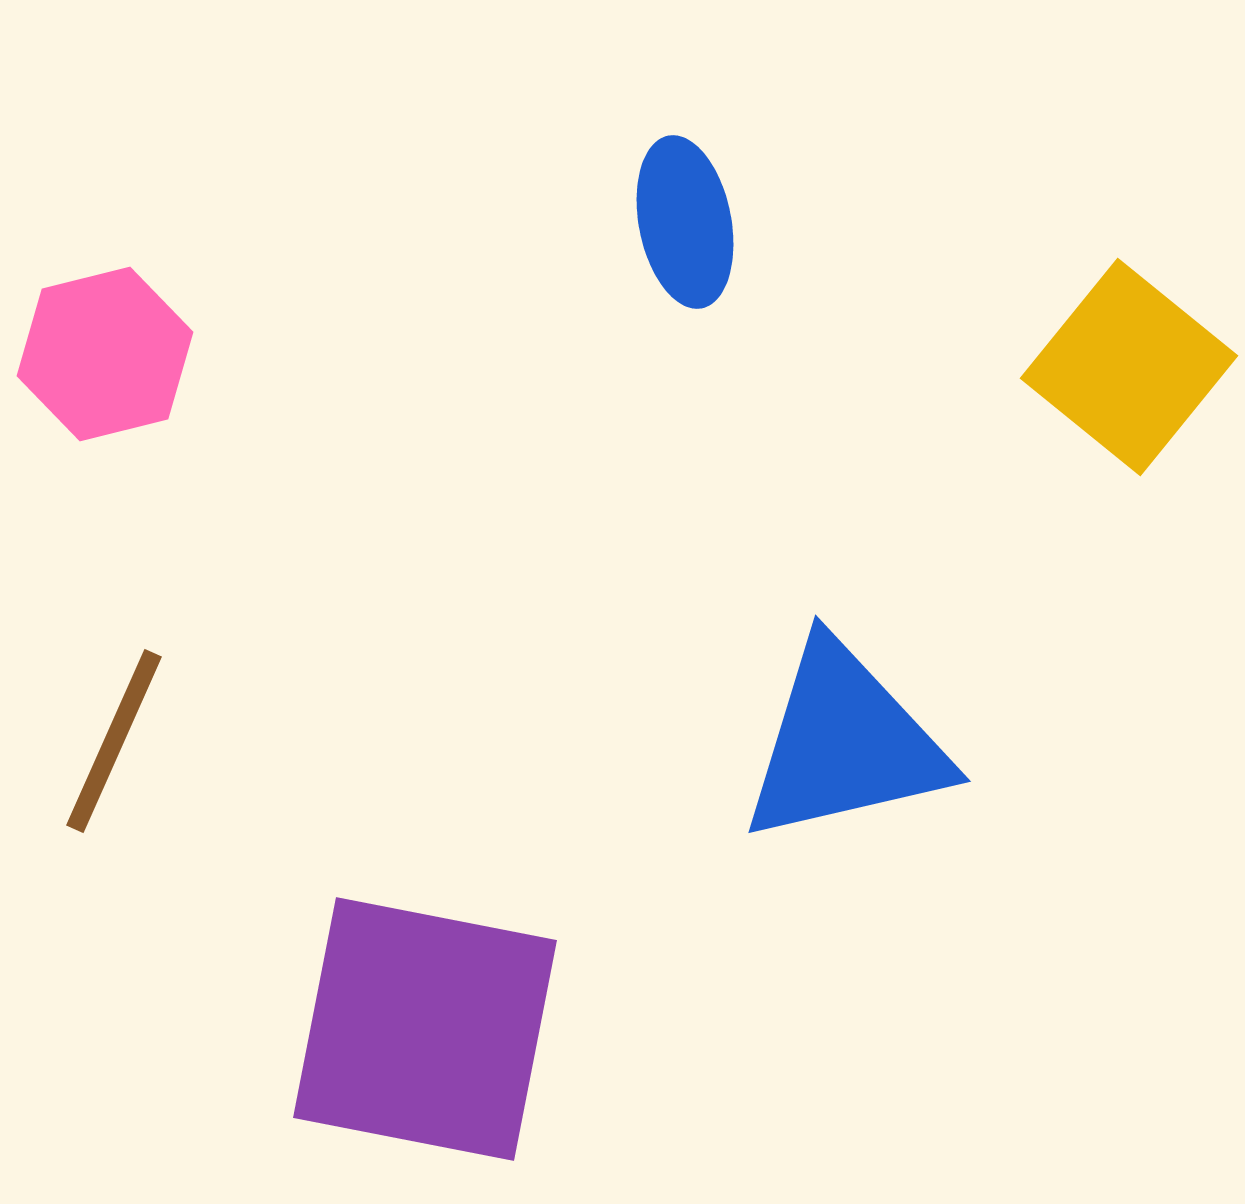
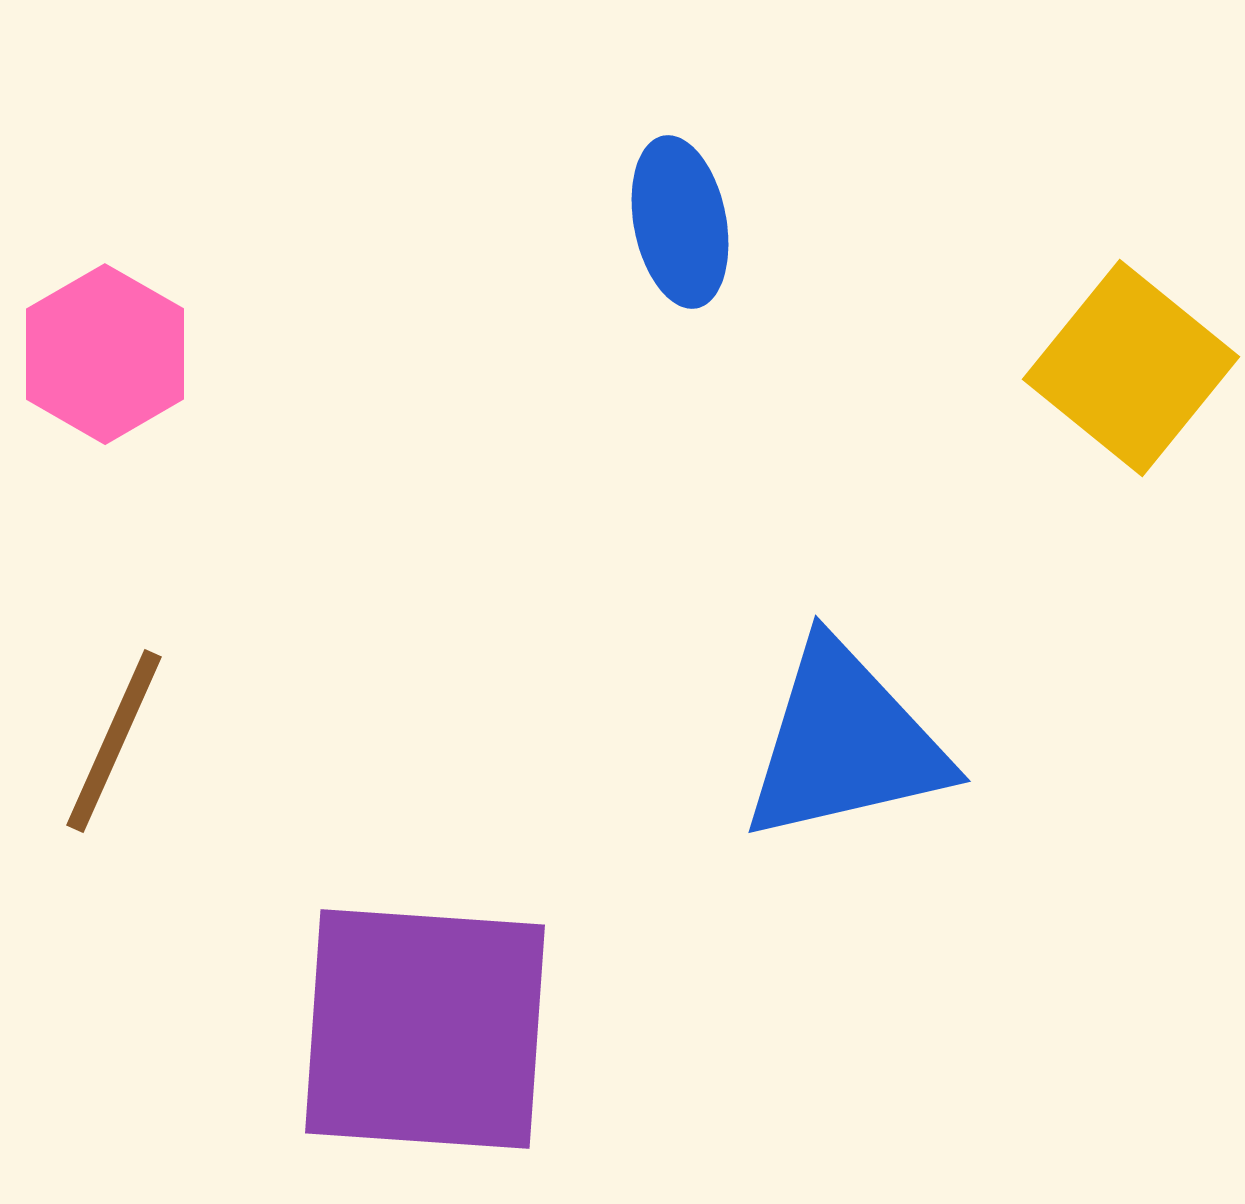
blue ellipse: moved 5 px left
pink hexagon: rotated 16 degrees counterclockwise
yellow square: moved 2 px right, 1 px down
purple square: rotated 7 degrees counterclockwise
